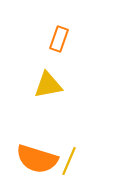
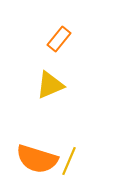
orange rectangle: rotated 20 degrees clockwise
yellow triangle: moved 2 px right; rotated 12 degrees counterclockwise
